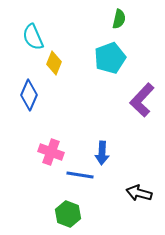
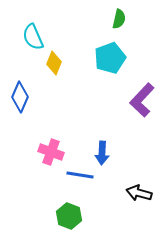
blue diamond: moved 9 px left, 2 px down
green hexagon: moved 1 px right, 2 px down
